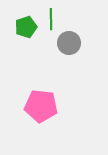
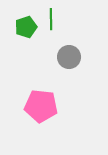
gray circle: moved 14 px down
